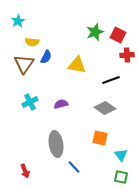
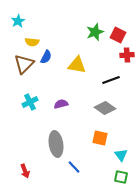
brown triangle: rotated 10 degrees clockwise
